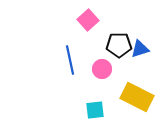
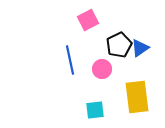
pink square: rotated 15 degrees clockwise
black pentagon: rotated 25 degrees counterclockwise
blue triangle: moved 1 px up; rotated 18 degrees counterclockwise
yellow rectangle: rotated 56 degrees clockwise
